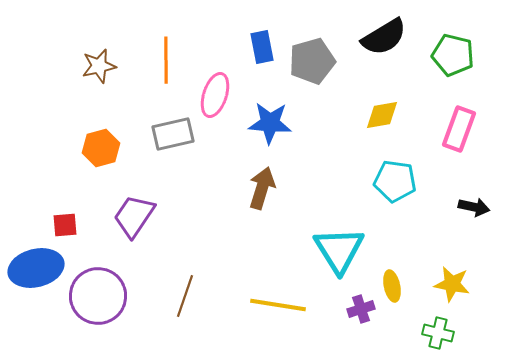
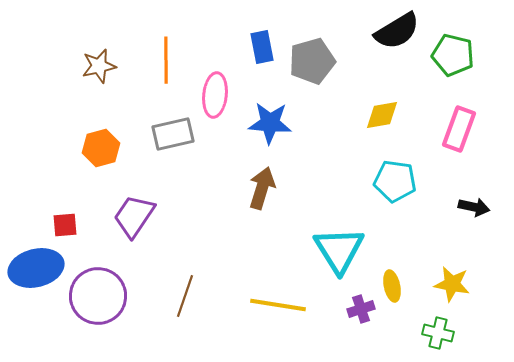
black semicircle: moved 13 px right, 6 px up
pink ellipse: rotated 12 degrees counterclockwise
